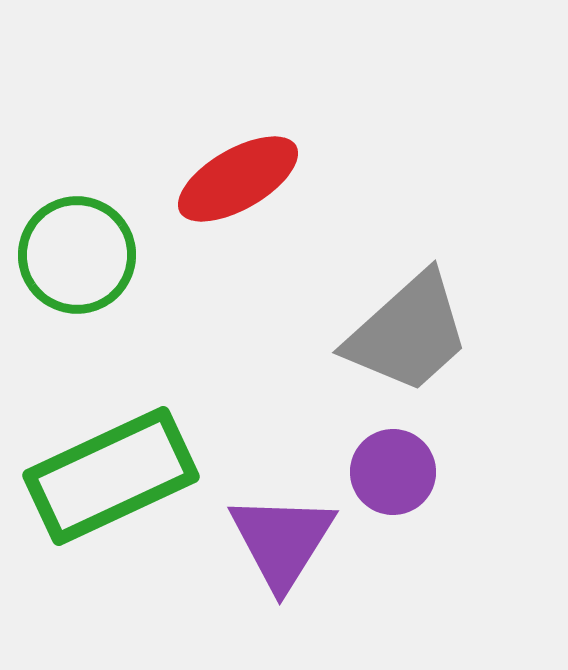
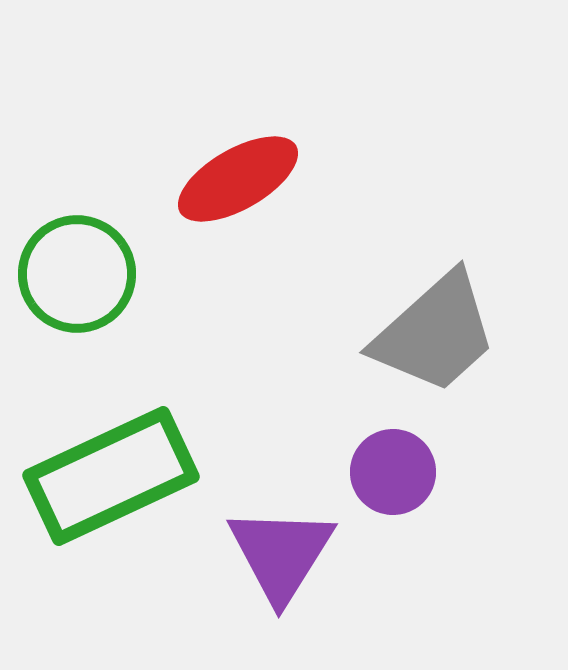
green circle: moved 19 px down
gray trapezoid: moved 27 px right
purple triangle: moved 1 px left, 13 px down
